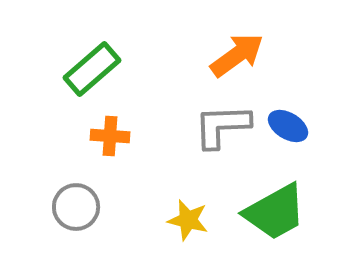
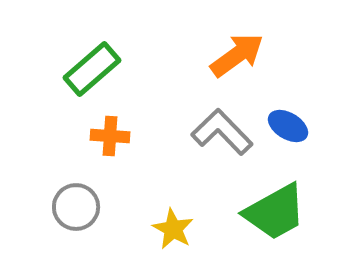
gray L-shape: moved 6 px down; rotated 48 degrees clockwise
yellow star: moved 15 px left, 9 px down; rotated 15 degrees clockwise
